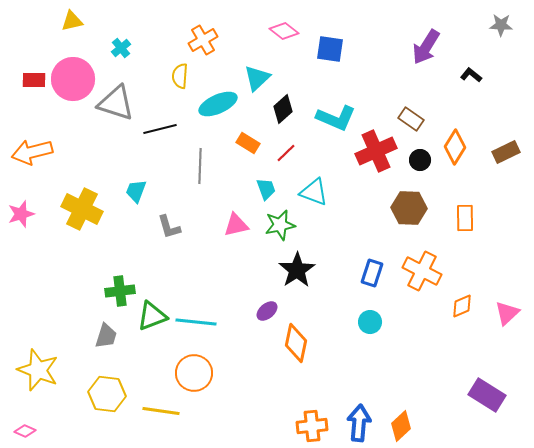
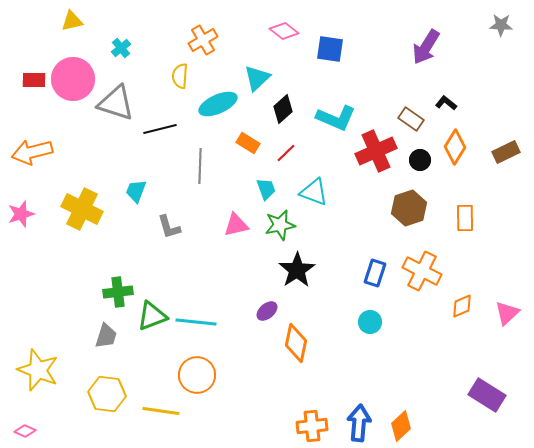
black L-shape at (471, 75): moved 25 px left, 28 px down
brown hexagon at (409, 208): rotated 20 degrees counterclockwise
blue rectangle at (372, 273): moved 3 px right
green cross at (120, 291): moved 2 px left, 1 px down
orange circle at (194, 373): moved 3 px right, 2 px down
